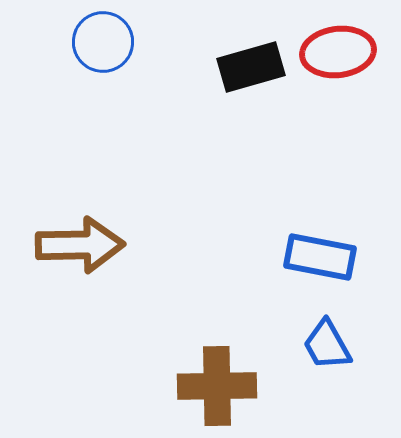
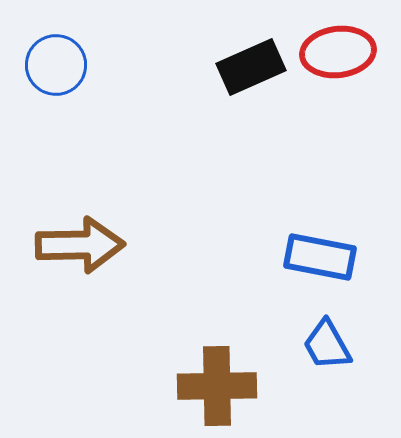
blue circle: moved 47 px left, 23 px down
black rectangle: rotated 8 degrees counterclockwise
